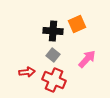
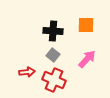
orange square: moved 9 px right, 1 px down; rotated 24 degrees clockwise
